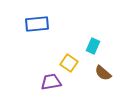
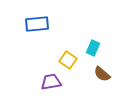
cyan rectangle: moved 2 px down
yellow square: moved 1 px left, 3 px up
brown semicircle: moved 1 px left, 1 px down
